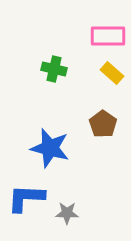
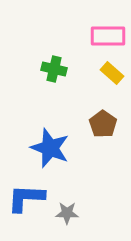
blue star: rotated 6 degrees clockwise
